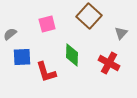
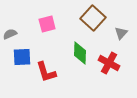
brown square: moved 4 px right, 2 px down
gray semicircle: rotated 16 degrees clockwise
green diamond: moved 8 px right, 2 px up
